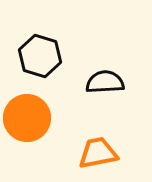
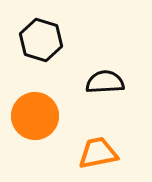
black hexagon: moved 1 px right, 16 px up
orange circle: moved 8 px right, 2 px up
